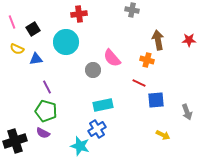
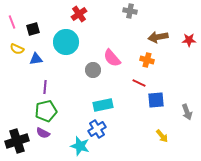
gray cross: moved 2 px left, 1 px down
red cross: rotated 28 degrees counterclockwise
black square: rotated 16 degrees clockwise
brown arrow: moved 3 px up; rotated 90 degrees counterclockwise
purple line: moved 2 px left; rotated 32 degrees clockwise
green pentagon: rotated 30 degrees counterclockwise
yellow arrow: moved 1 px left, 1 px down; rotated 24 degrees clockwise
black cross: moved 2 px right
